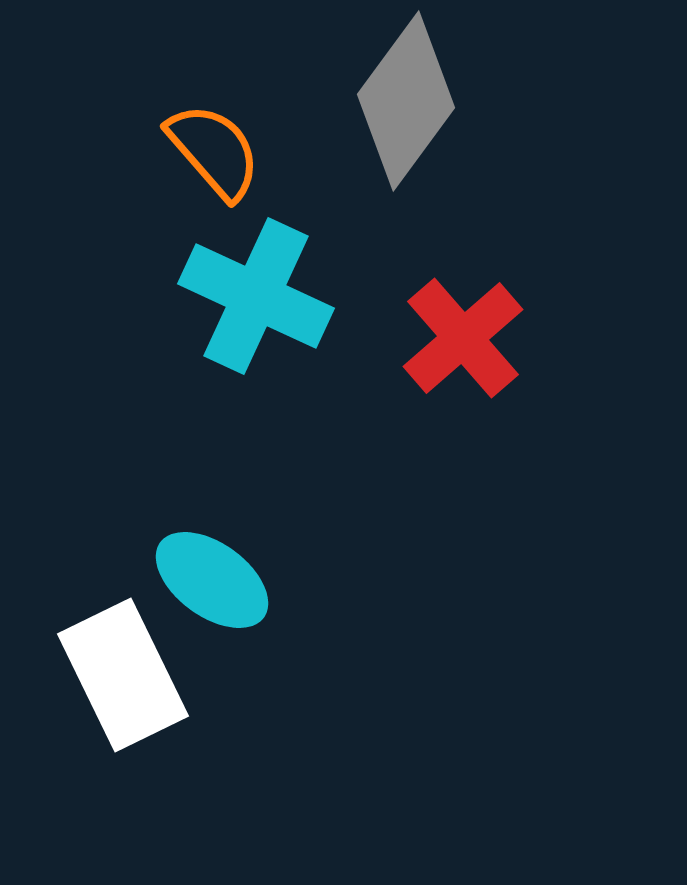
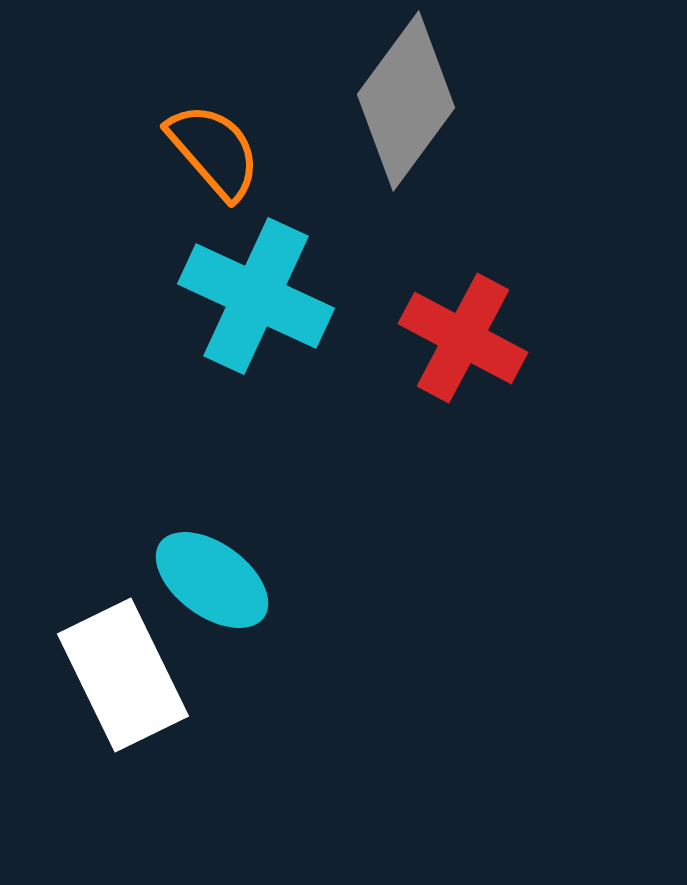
red cross: rotated 21 degrees counterclockwise
